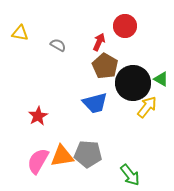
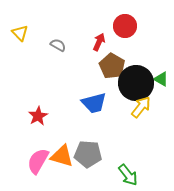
yellow triangle: rotated 36 degrees clockwise
brown pentagon: moved 7 px right
black circle: moved 3 px right
blue trapezoid: moved 1 px left
yellow arrow: moved 6 px left
orange triangle: rotated 25 degrees clockwise
green arrow: moved 2 px left
